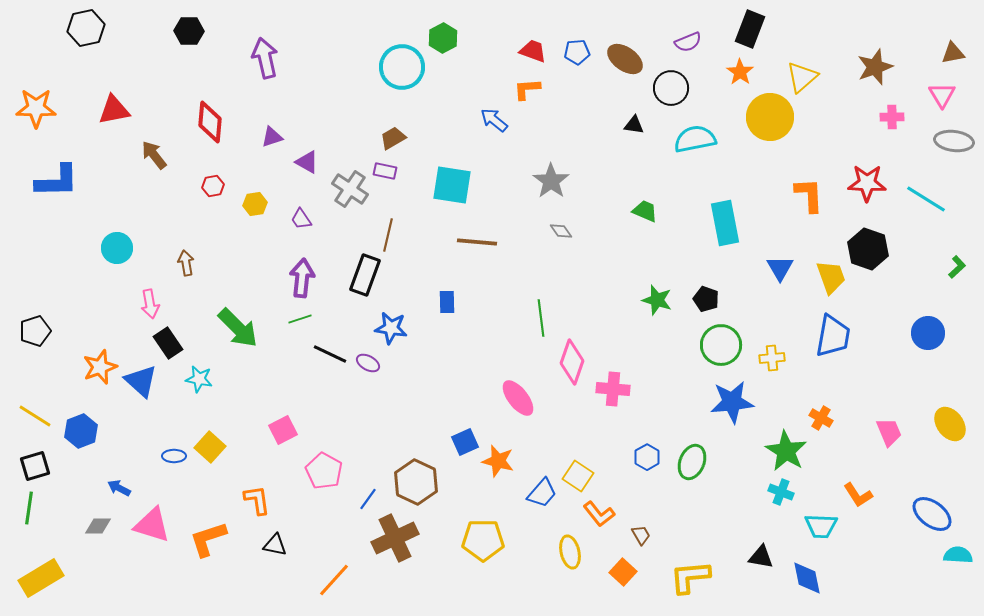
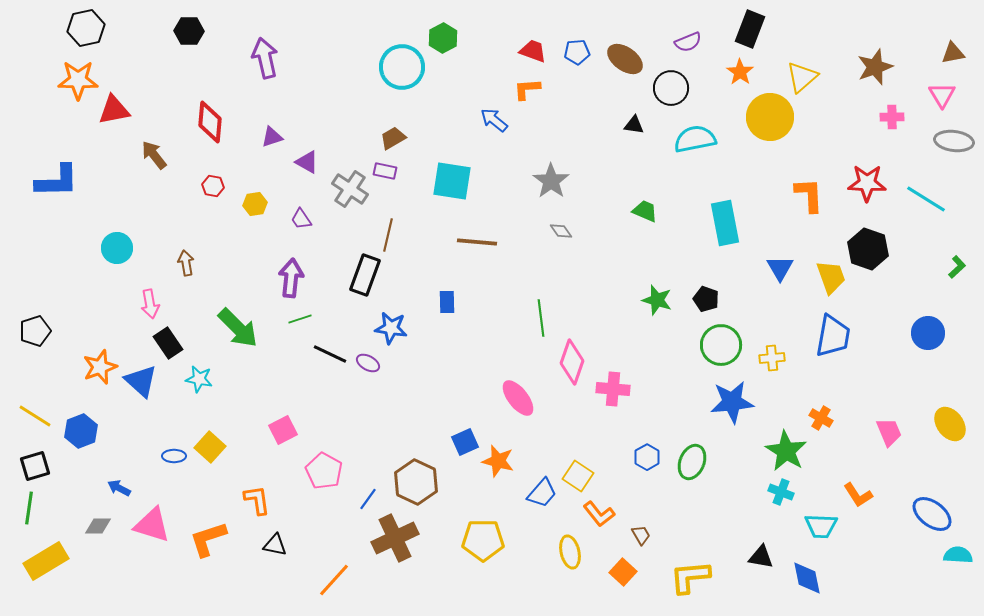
orange star at (36, 108): moved 42 px right, 28 px up
cyan square at (452, 185): moved 4 px up
red hexagon at (213, 186): rotated 20 degrees clockwise
purple arrow at (302, 278): moved 11 px left
yellow rectangle at (41, 578): moved 5 px right, 17 px up
